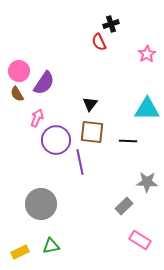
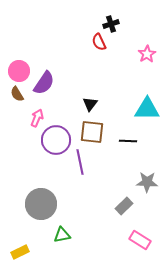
green triangle: moved 11 px right, 11 px up
